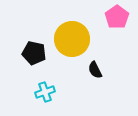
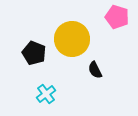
pink pentagon: rotated 20 degrees counterclockwise
black pentagon: rotated 10 degrees clockwise
cyan cross: moved 1 px right, 2 px down; rotated 18 degrees counterclockwise
